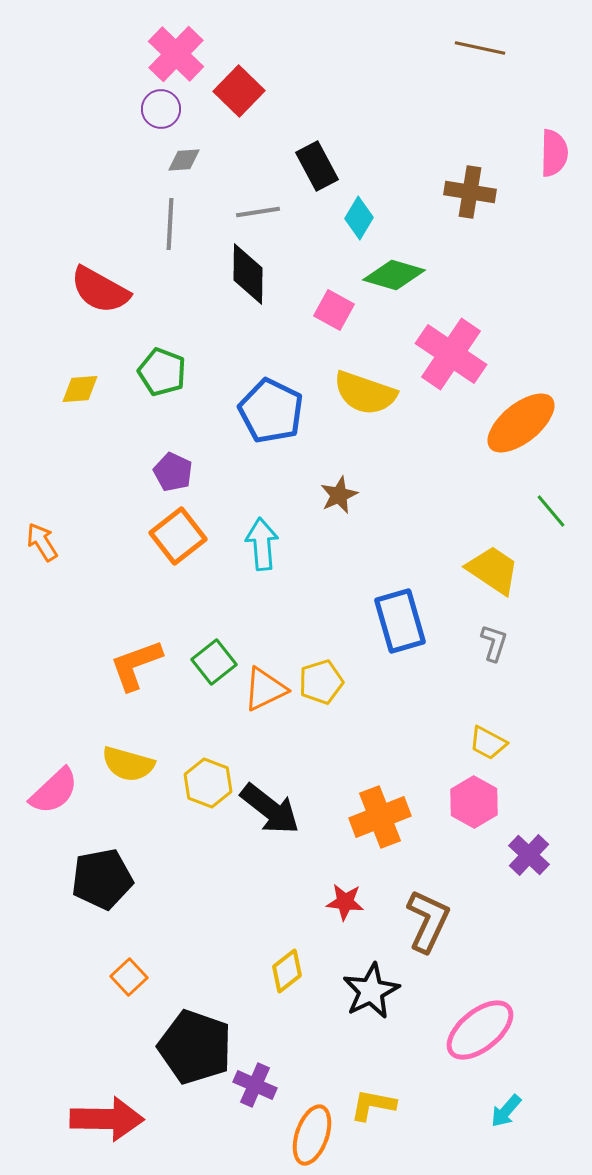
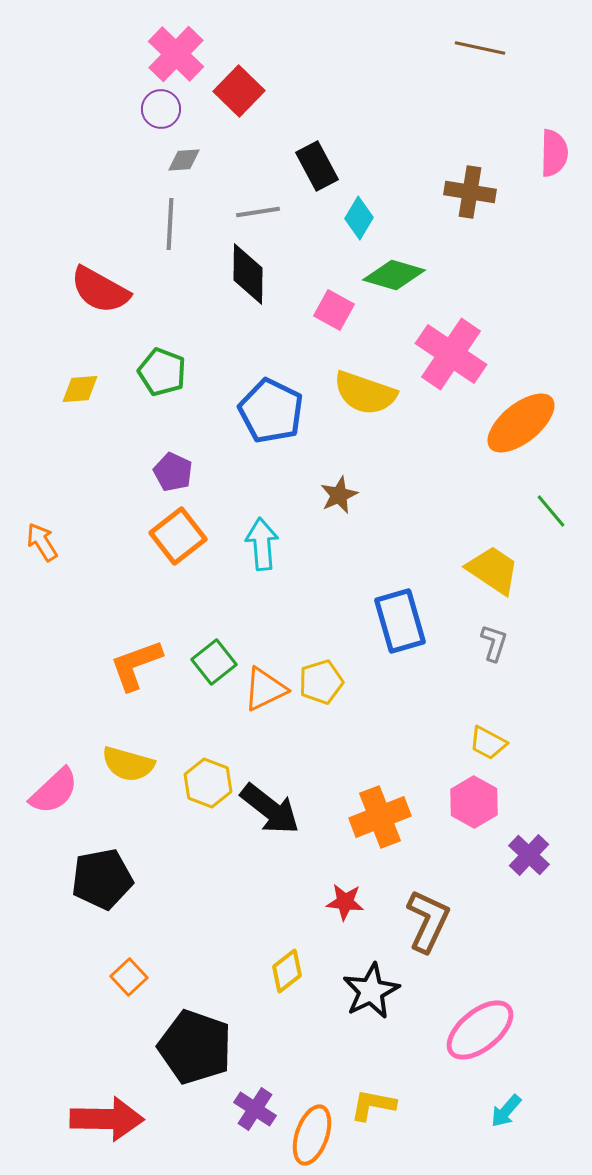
purple cross at (255, 1085): moved 24 px down; rotated 9 degrees clockwise
